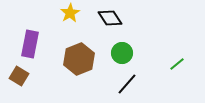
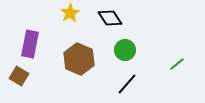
green circle: moved 3 px right, 3 px up
brown hexagon: rotated 16 degrees counterclockwise
